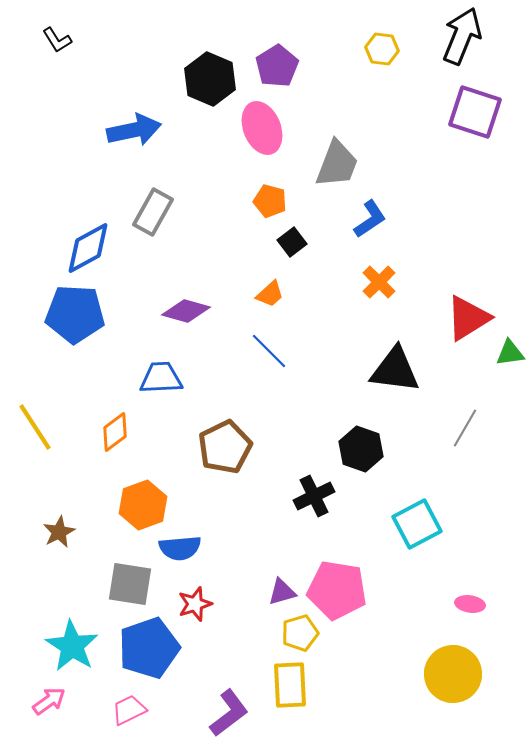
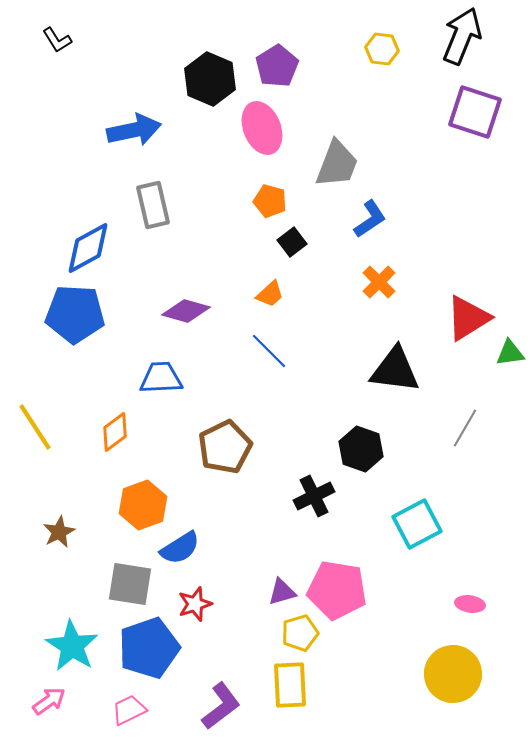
gray rectangle at (153, 212): moved 7 px up; rotated 42 degrees counterclockwise
blue semicircle at (180, 548): rotated 27 degrees counterclockwise
purple L-shape at (229, 713): moved 8 px left, 7 px up
